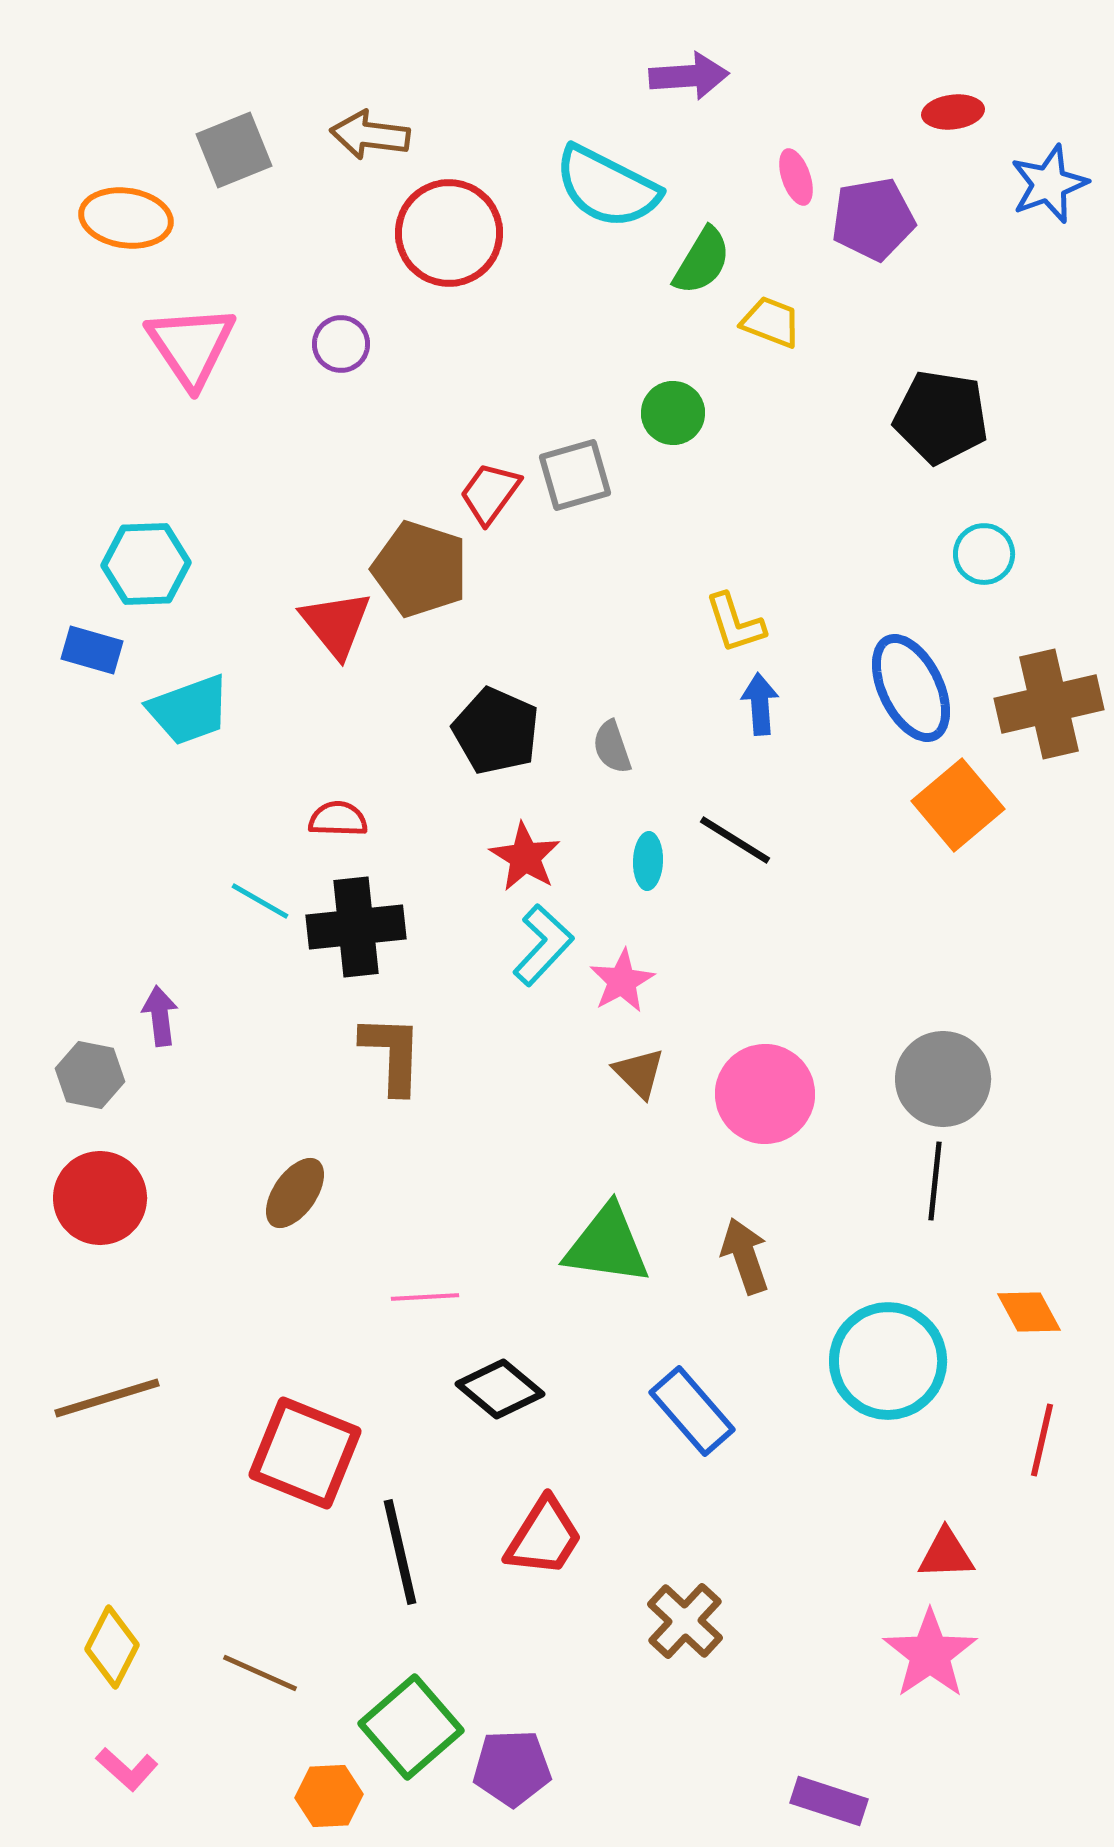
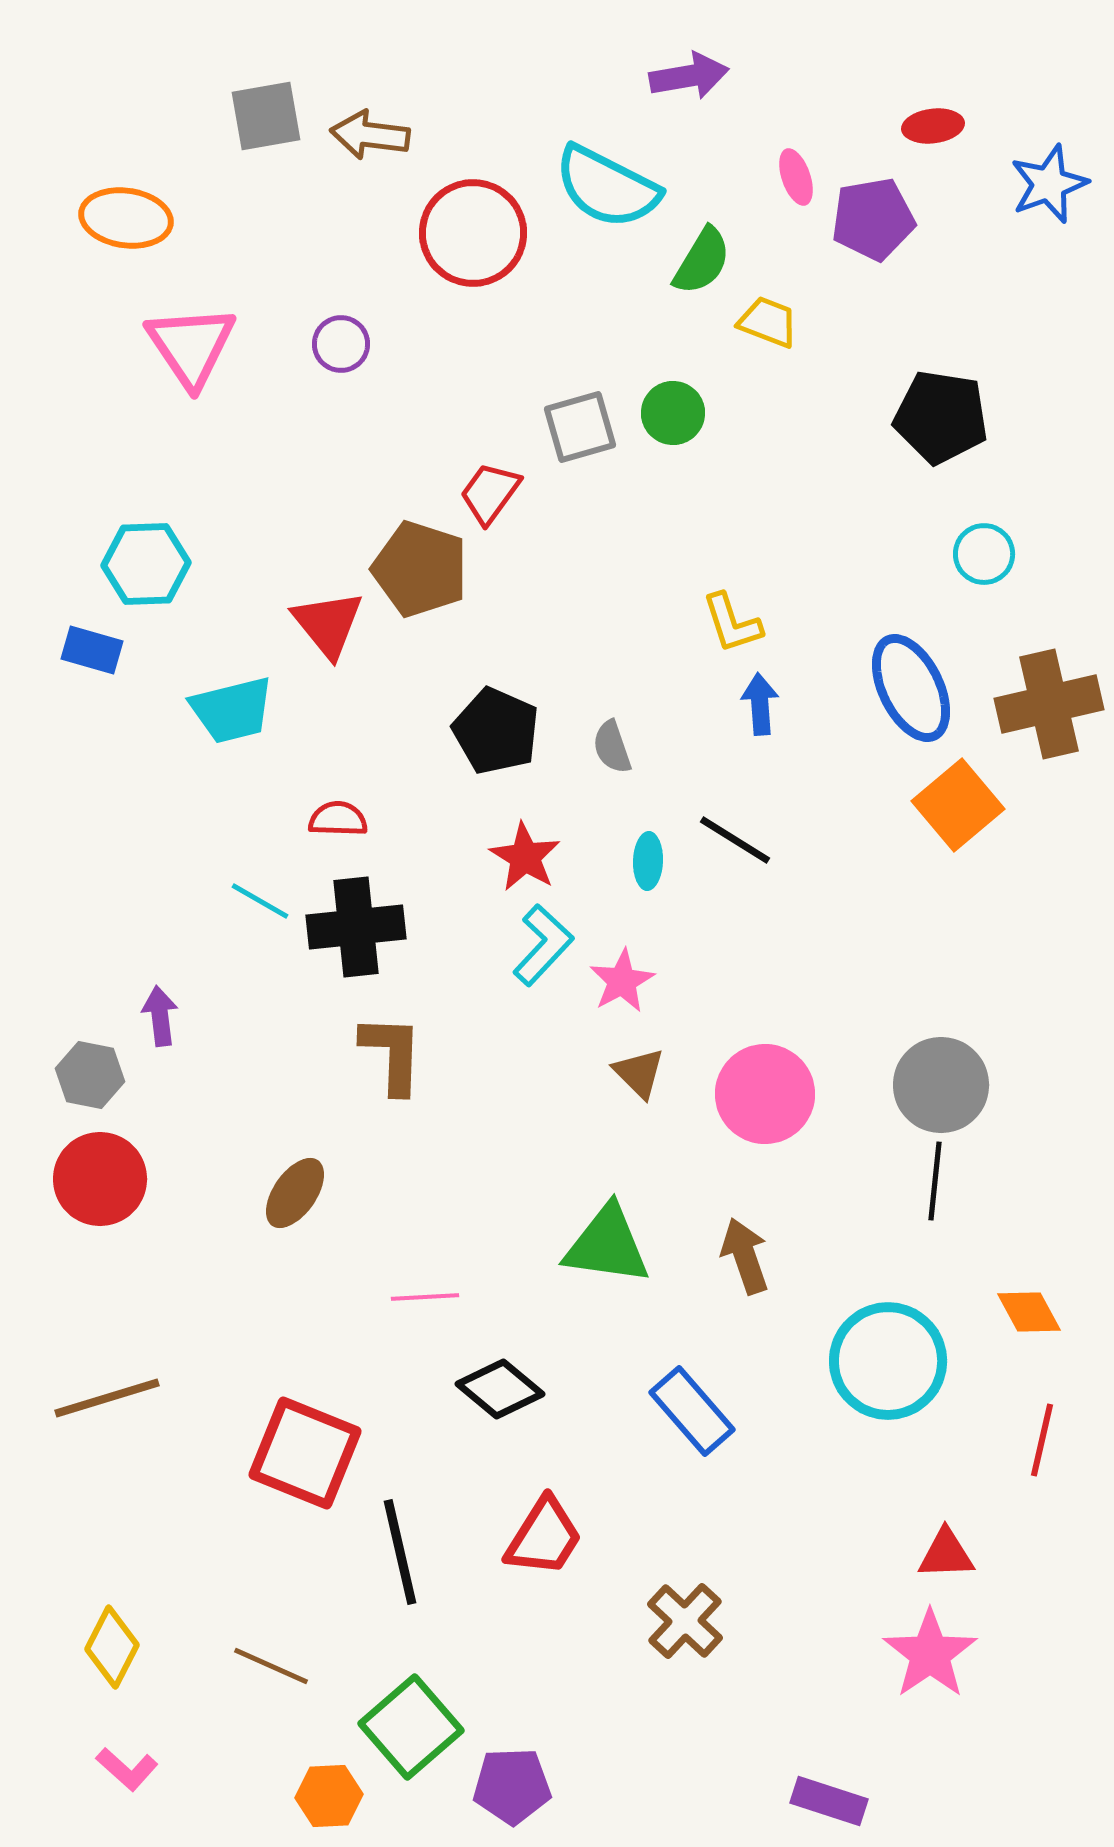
purple arrow at (689, 76): rotated 6 degrees counterclockwise
red ellipse at (953, 112): moved 20 px left, 14 px down
gray square at (234, 150): moved 32 px right, 34 px up; rotated 12 degrees clockwise
red circle at (449, 233): moved 24 px right
yellow trapezoid at (771, 322): moved 3 px left
gray square at (575, 475): moved 5 px right, 48 px up
yellow L-shape at (735, 623): moved 3 px left
red triangle at (336, 624): moved 8 px left
cyan trapezoid at (189, 710): moved 43 px right; rotated 6 degrees clockwise
gray circle at (943, 1079): moved 2 px left, 6 px down
red circle at (100, 1198): moved 19 px up
brown line at (260, 1673): moved 11 px right, 7 px up
purple pentagon at (512, 1768): moved 18 px down
